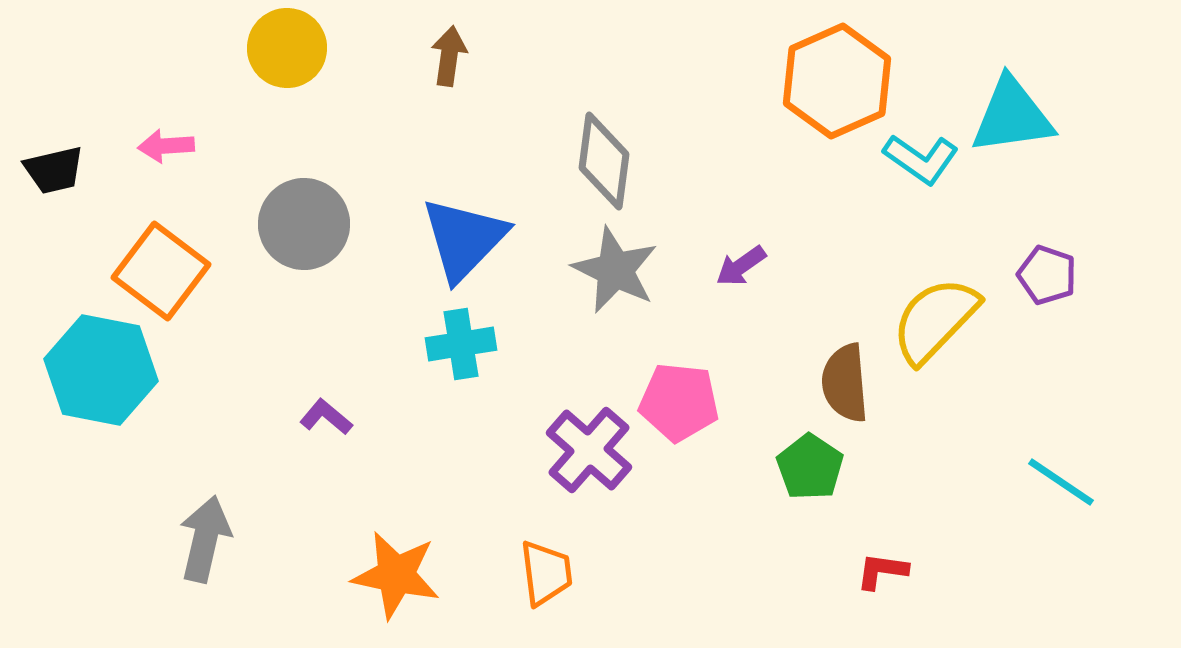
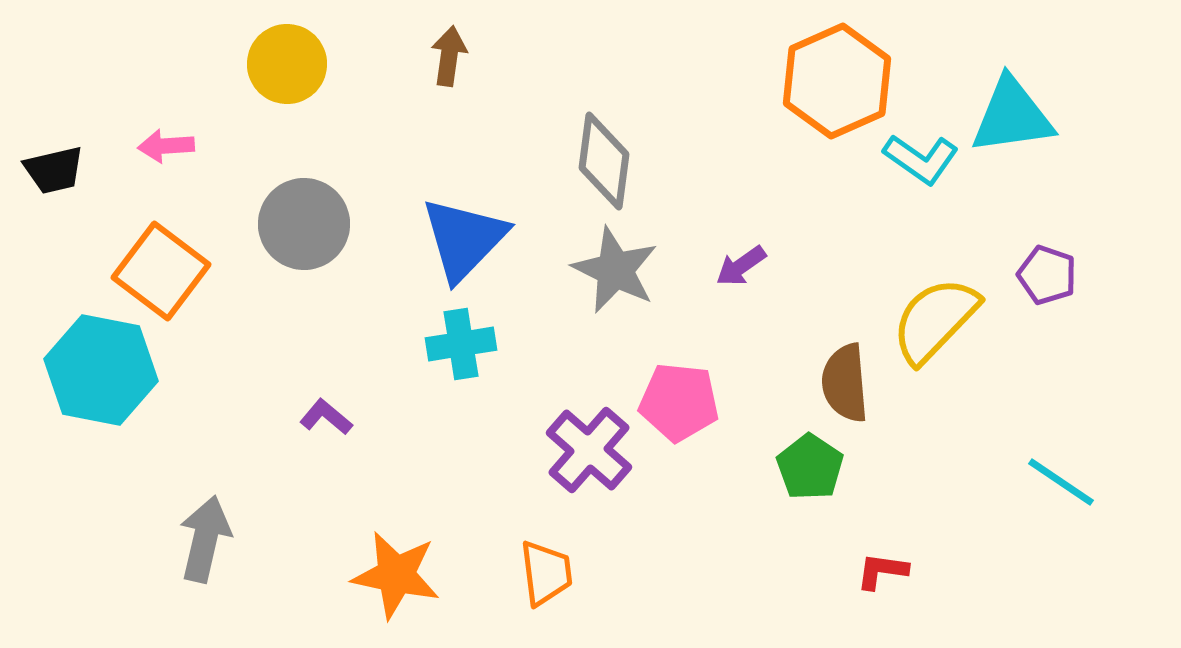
yellow circle: moved 16 px down
